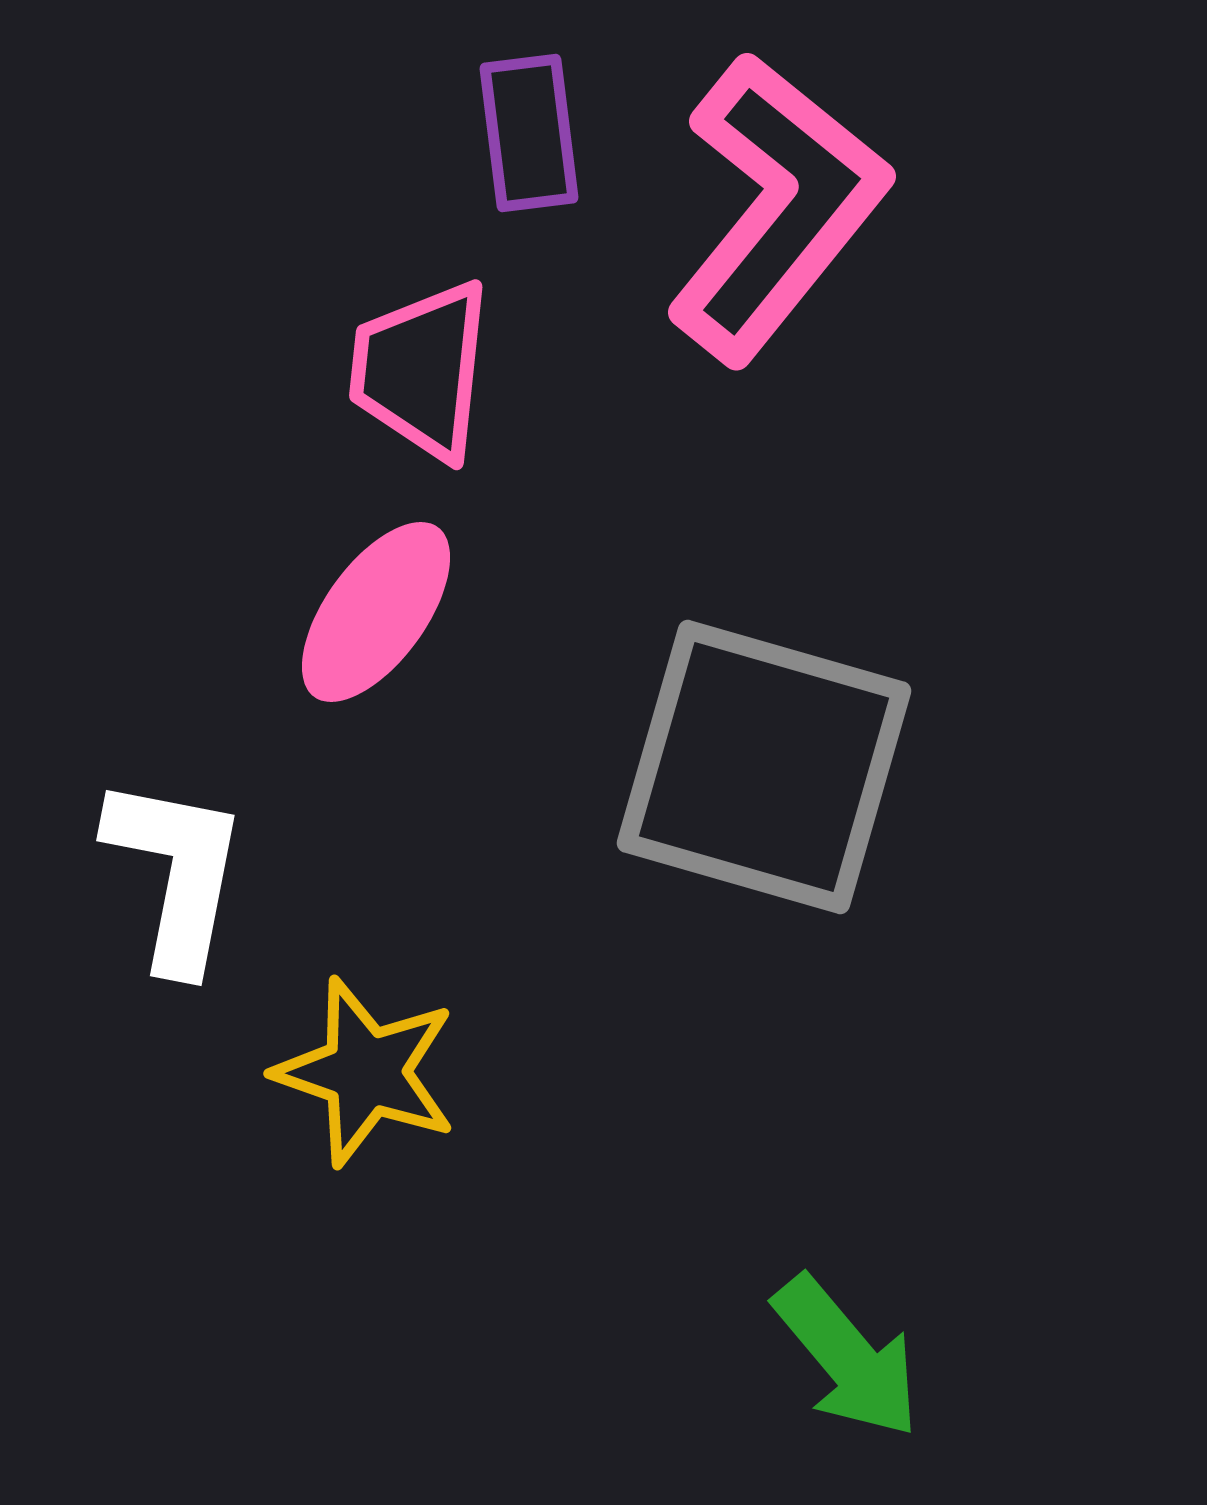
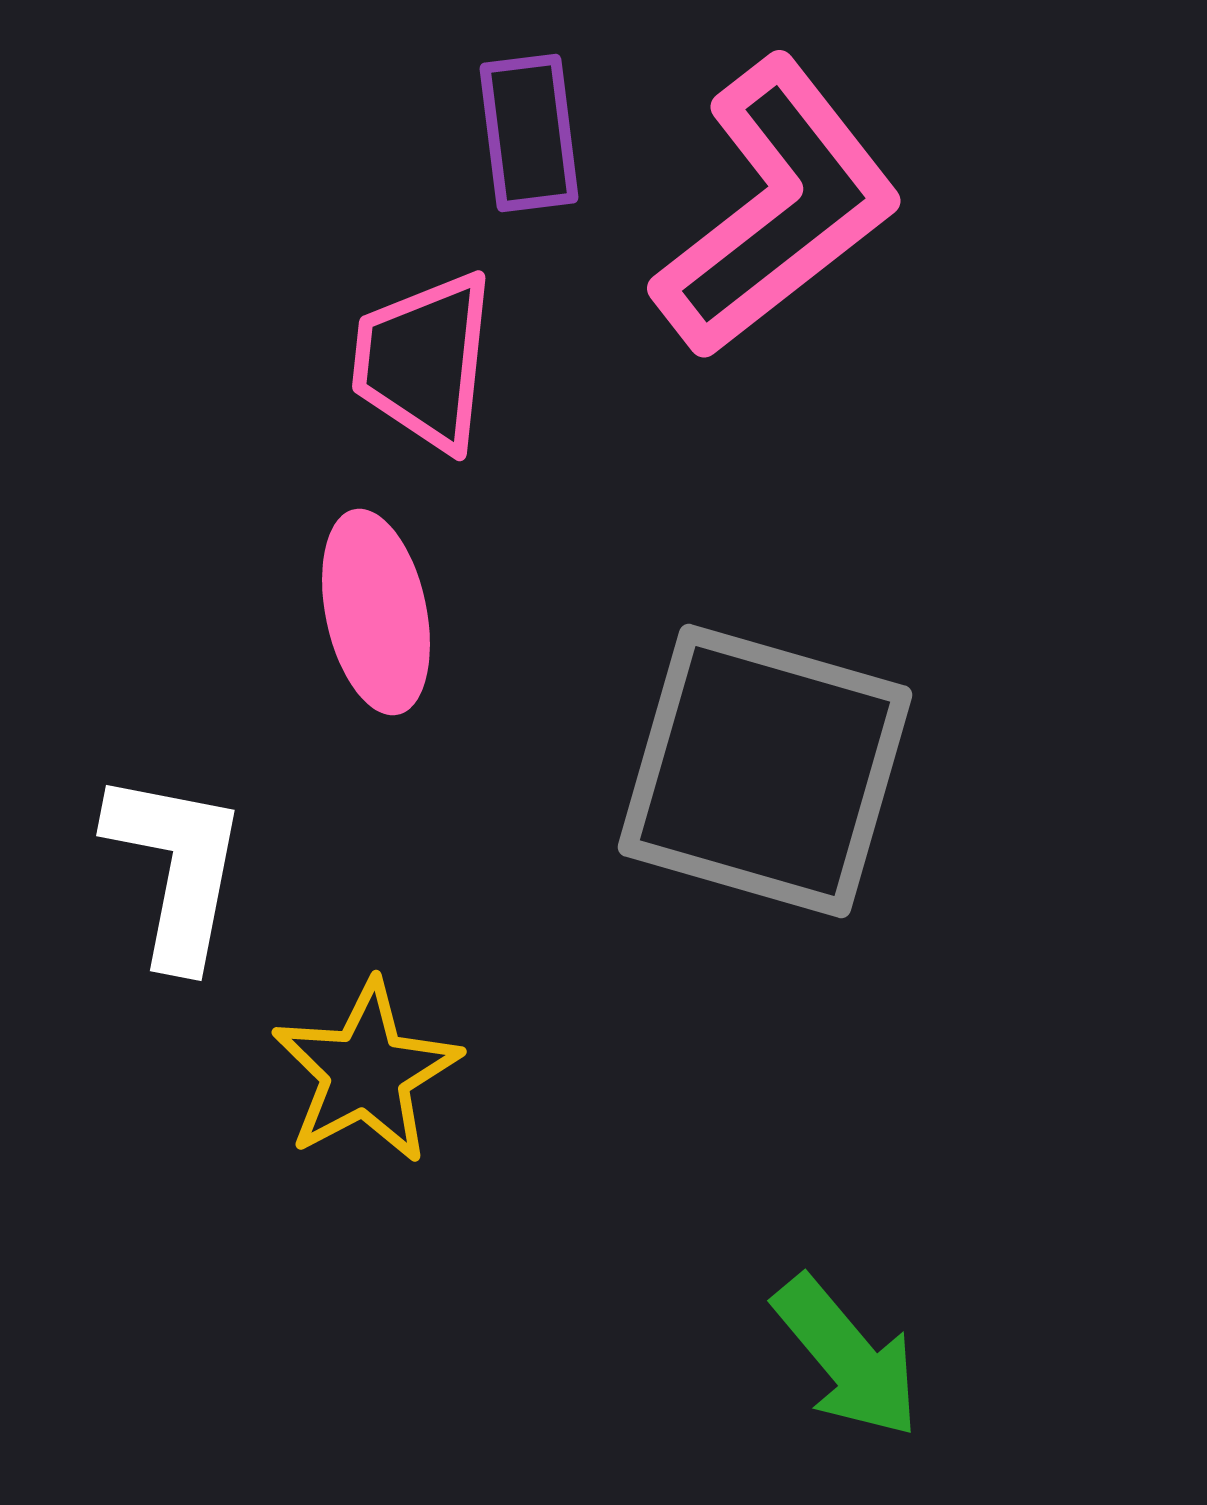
pink L-shape: rotated 13 degrees clockwise
pink trapezoid: moved 3 px right, 9 px up
pink ellipse: rotated 48 degrees counterclockwise
gray square: moved 1 px right, 4 px down
white L-shape: moved 5 px up
yellow star: rotated 25 degrees clockwise
